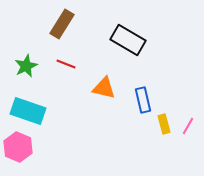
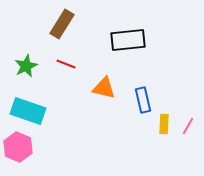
black rectangle: rotated 36 degrees counterclockwise
yellow rectangle: rotated 18 degrees clockwise
